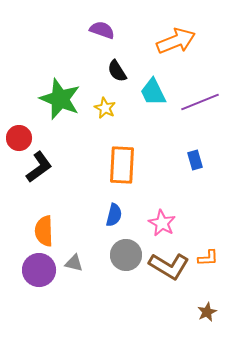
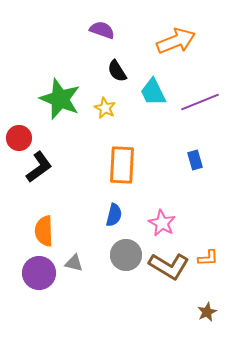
purple circle: moved 3 px down
